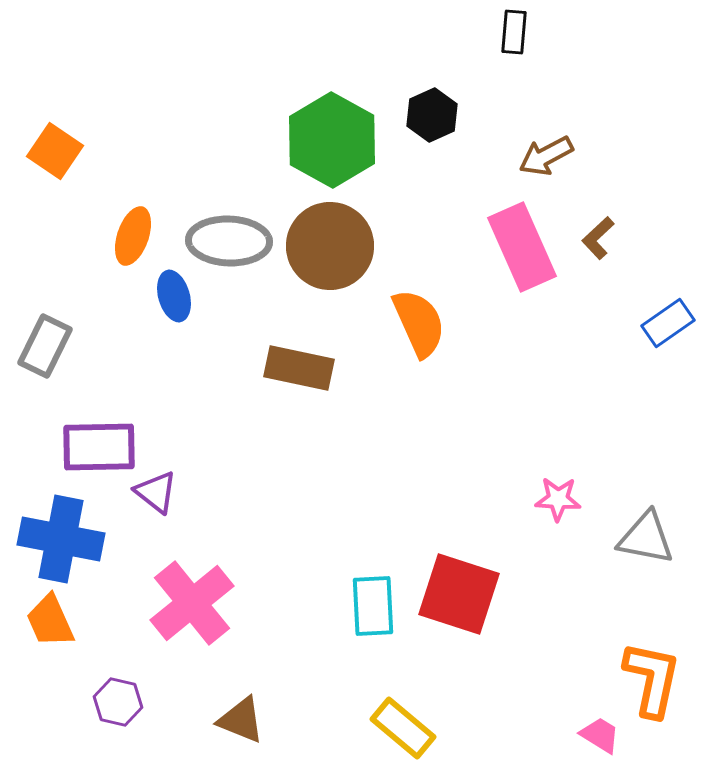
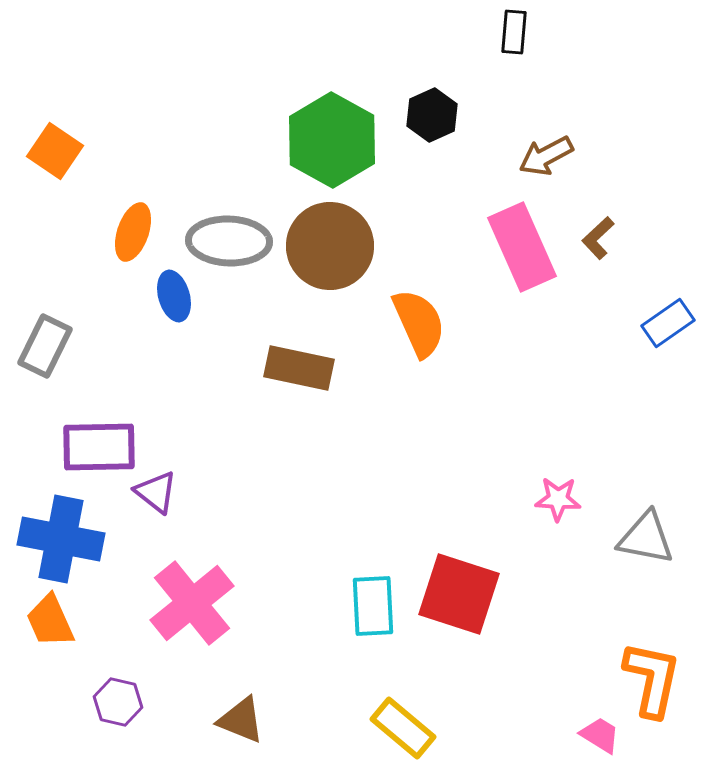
orange ellipse: moved 4 px up
